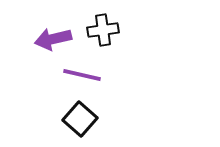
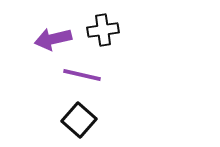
black square: moved 1 px left, 1 px down
